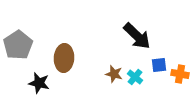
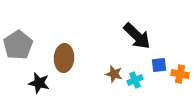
cyan cross: moved 3 px down; rotated 28 degrees clockwise
